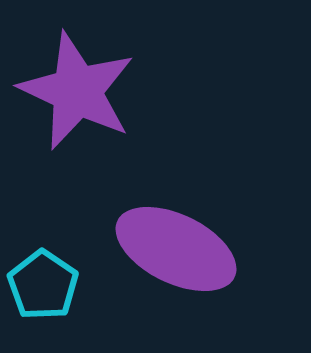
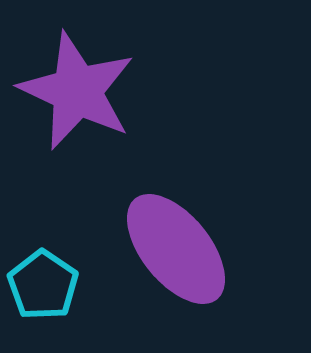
purple ellipse: rotated 25 degrees clockwise
